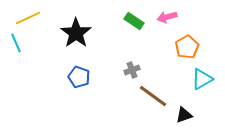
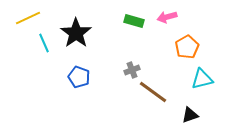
green rectangle: rotated 18 degrees counterclockwise
cyan line: moved 28 px right
cyan triangle: rotated 15 degrees clockwise
brown line: moved 4 px up
black triangle: moved 6 px right
